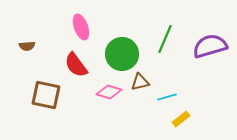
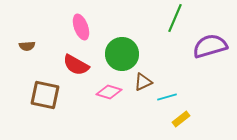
green line: moved 10 px right, 21 px up
red semicircle: rotated 24 degrees counterclockwise
brown triangle: moved 3 px right; rotated 12 degrees counterclockwise
brown square: moved 1 px left
